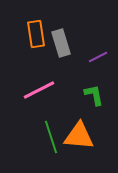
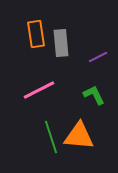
gray rectangle: rotated 12 degrees clockwise
green L-shape: rotated 15 degrees counterclockwise
